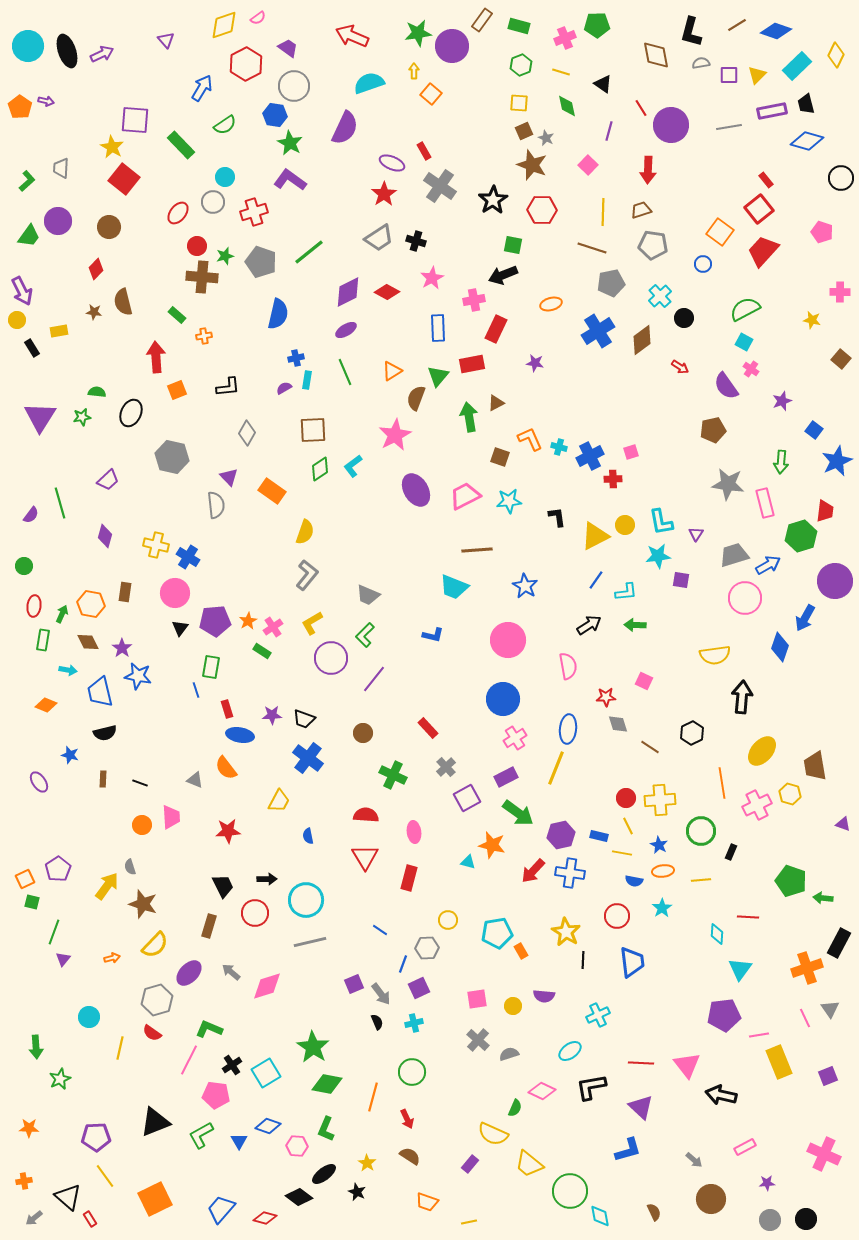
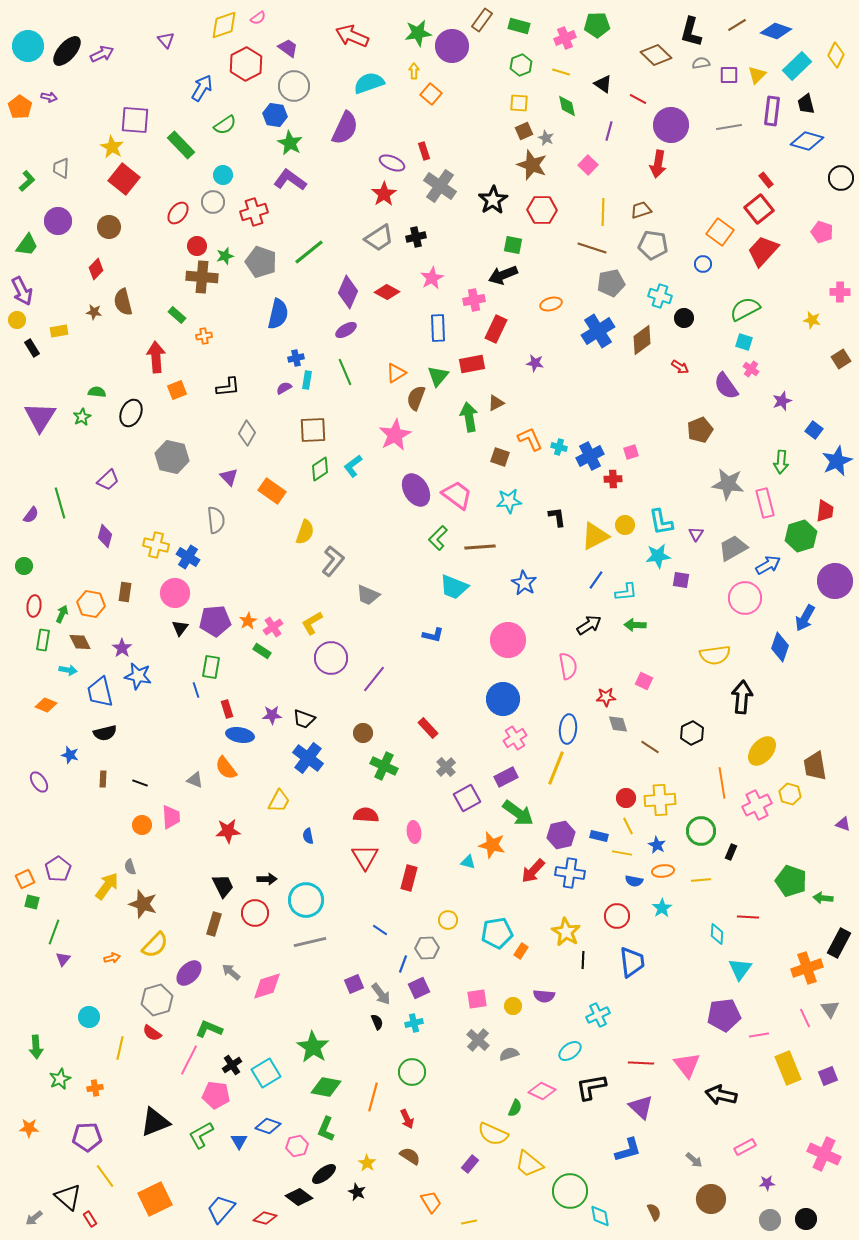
black ellipse at (67, 51): rotated 60 degrees clockwise
brown diamond at (656, 55): rotated 36 degrees counterclockwise
purple arrow at (46, 101): moved 3 px right, 4 px up
red line at (641, 108): moved 3 px left, 9 px up; rotated 30 degrees counterclockwise
purple rectangle at (772, 111): rotated 72 degrees counterclockwise
red rectangle at (424, 151): rotated 12 degrees clockwise
red arrow at (648, 170): moved 10 px right, 6 px up; rotated 8 degrees clockwise
cyan circle at (225, 177): moved 2 px left, 2 px up
green trapezoid at (29, 236): moved 2 px left, 9 px down
black cross at (416, 241): moved 4 px up; rotated 30 degrees counterclockwise
purple diamond at (348, 292): rotated 40 degrees counterclockwise
cyan cross at (660, 296): rotated 30 degrees counterclockwise
cyan square at (744, 342): rotated 12 degrees counterclockwise
brown square at (841, 359): rotated 18 degrees clockwise
orange triangle at (392, 371): moved 4 px right, 2 px down
green star at (82, 417): rotated 18 degrees counterclockwise
brown pentagon at (713, 430): moved 13 px left; rotated 10 degrees counterclockwise
pink trapezoid at (465, 496): moved 8 px left, 1 px up; rotated 64 degrees clockwise
gray semicircle at (216, 505): moved 15 px down
brown line at (477, 550): moved 3 px right, 3 px up
gray trapezoid at (734, 555): moved 1 px left, 7 px up; rotated 12 degrees counterclockwise
gray L-shape at (307, 575): moved 26 px right, 14 px up
blue star at (525, 586): moved 1 px left, 3 px up
green L-shape at (365, 635): moved 73 px right, 97 px up
brown diamond at (88, 642): moved 8 px left
green cross at (393, 775): moved 9 px left, 9 px up
blue star at (659, 845): moved 2 px left
brown rectangle at (209, 926): moved 5 px right, 2 px up
orange rectangle at (521, 951): rotated 63 degrees clockwise
yellow rectangle at (779, 1062): moved 9 px right, 6 px down
green diamond at (327, 1084): moved 1 px left, 3 px down
purple pentagon at (96, 1137): moved 9 px left
pink hexagon at (297, 1146): rotated 15 degrees counterclockwise
orange cross at (24, 1181): moved 71 px right, 93 px up
orange trapezoid at (427, 1202): moved 4 px right; rotated 140 degrees counterclockwise
